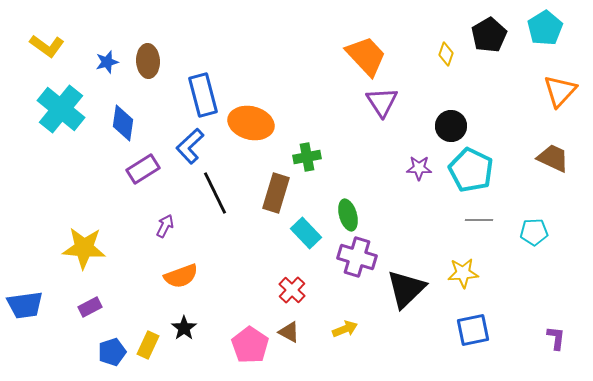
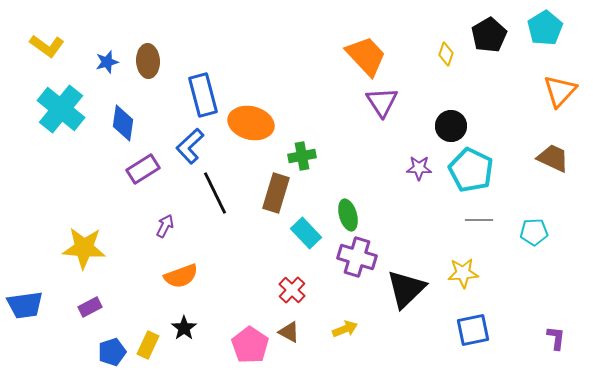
green cross at (307, 157): moved 5 px left, 1 px up
